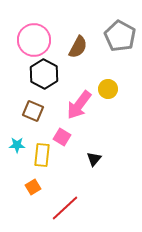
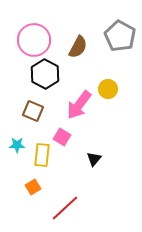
black hexagon: moved 1 px right
